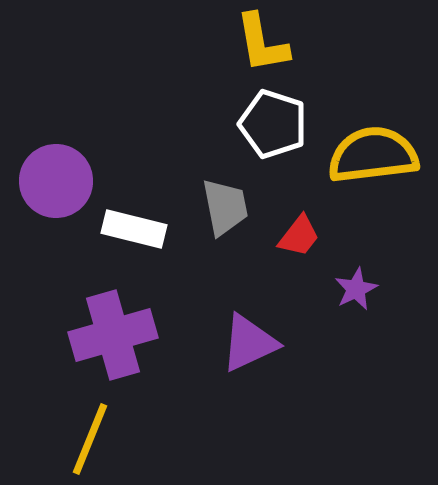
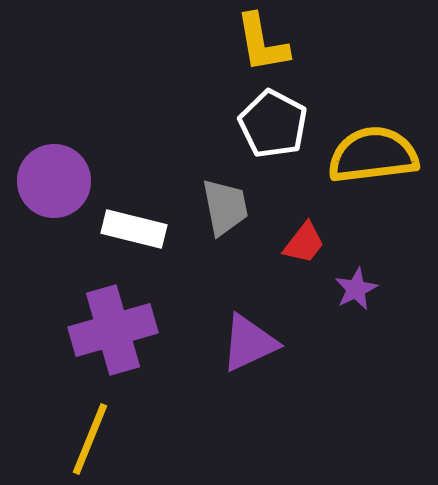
white pentagon: rotated 10 degrees clockwise
purple circle: moved 2 px left
red trapezoid: moved 5 px right, 7 px down
purple cross: moved 5 px up
